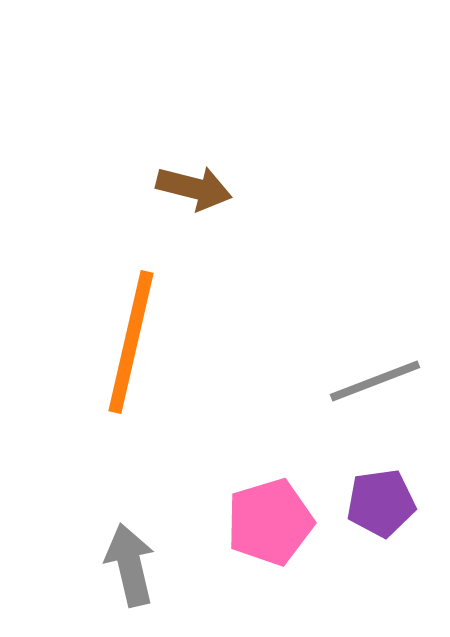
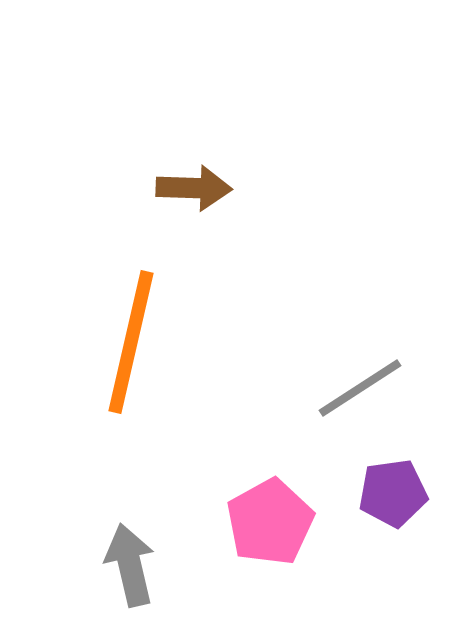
brown arrow: rotated 12 degrees counterclockwise
gray line: moved 15 px left, 7 px down; rotated 12 degrees counterclockwise
purple pentagon: moved 12 px right, 10 px up
pink pentagon: rotated 12 degrees counterclockwise
